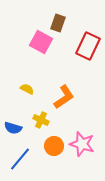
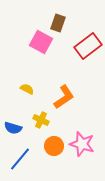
red rectangle: rotated 28 degrees clockwise
